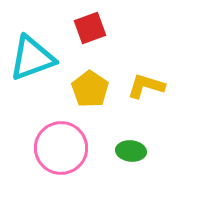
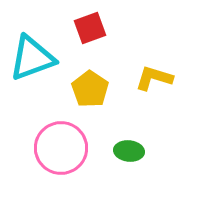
yellow L-shape: moved 8 px right, 8 px up
green ellipse: moved 2 px left
